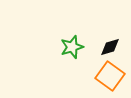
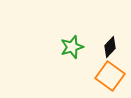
black diamond: rotated 30 degrees counterclockwise
